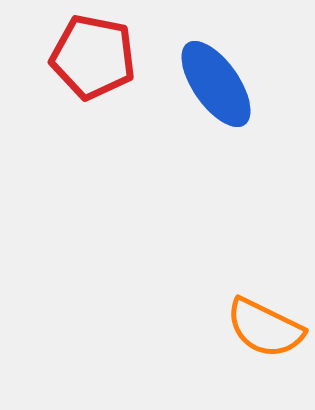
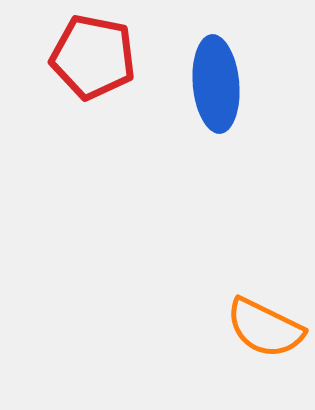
blue ellipse: rotated 30 degrees clockwise
